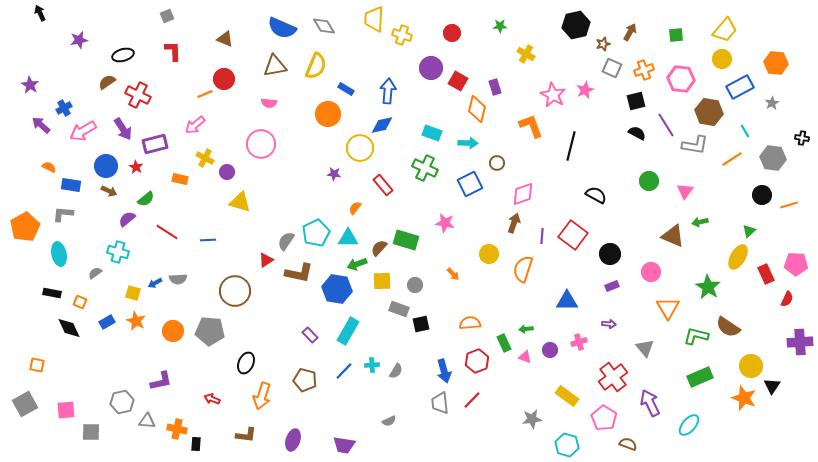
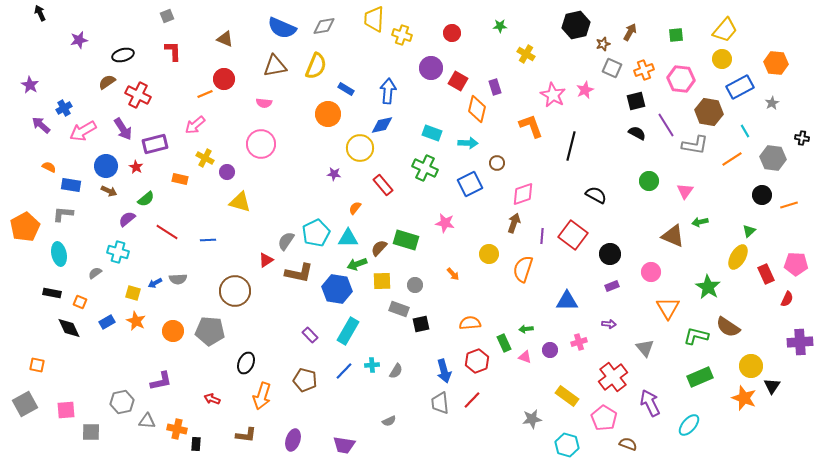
gray diamond at (324, 26): rotated 70 degrees counterclockwise
pink semicircle at (269, 103): moved 5 px left
